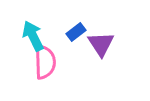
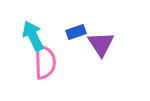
blue rectangle: rotated 18 degrees clockwise
